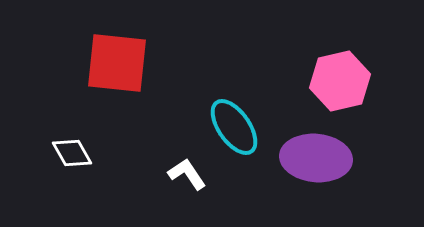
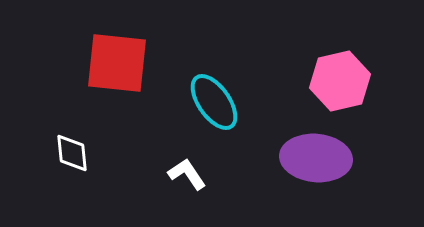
cyan ellipse: moved 20 px left, 25 px up
white diamond: rotated 24 degrees clockwise
